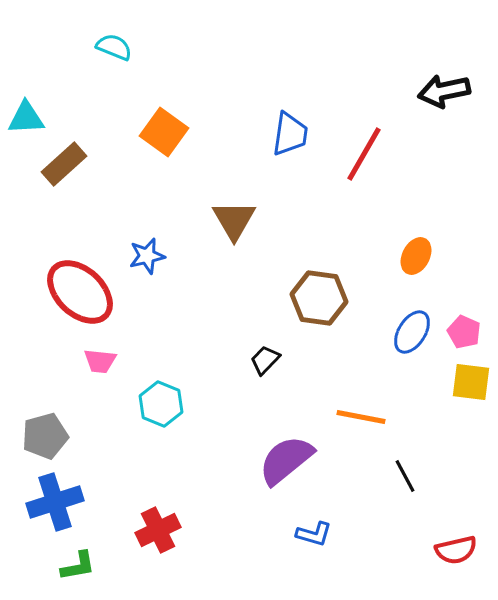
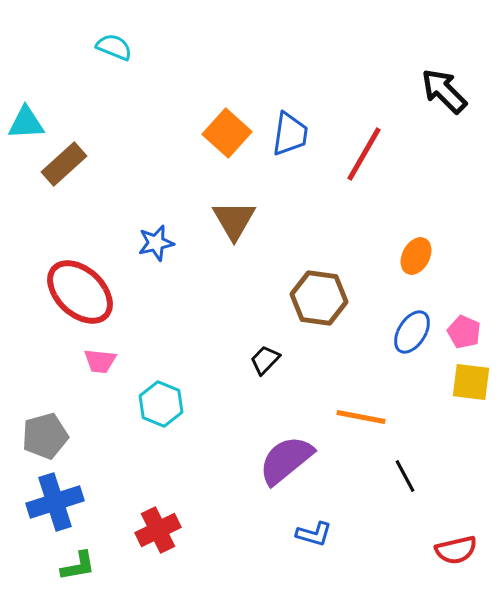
black arrow: rotated 57 degrees clockwise
cyan triangle: moved 5 px down
orange square: moved 63 px right, 1 px down; rotated 6 degrees clockwise
blue star: moved 9 px right, 13 px up
